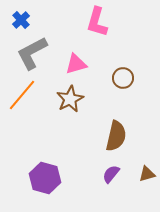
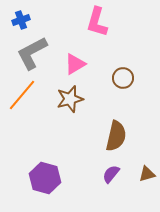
blue cross: rotated 24 degrees clockwise
pink triangle: moved 1 px left; rotated 15 degrees counterclockwise
brown star: rotated 12 degrees clockwise
